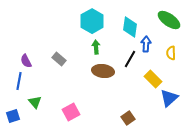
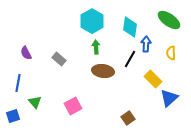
purple semicircle: moved 8 px up
blue line: moved 1 px left, 2 px down
pink square: moved 2 px right, 6 px up
